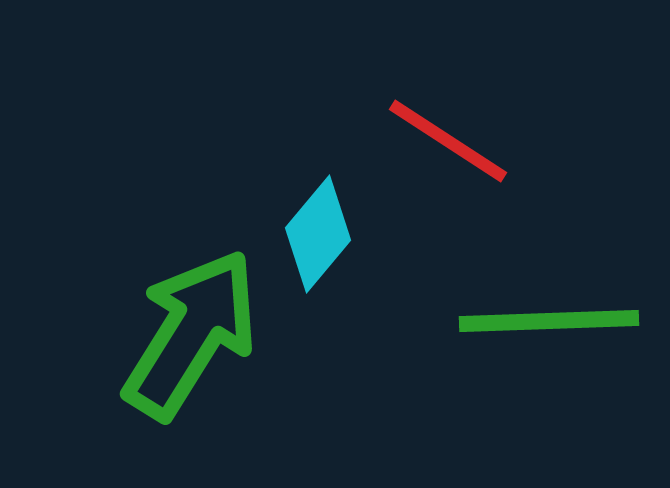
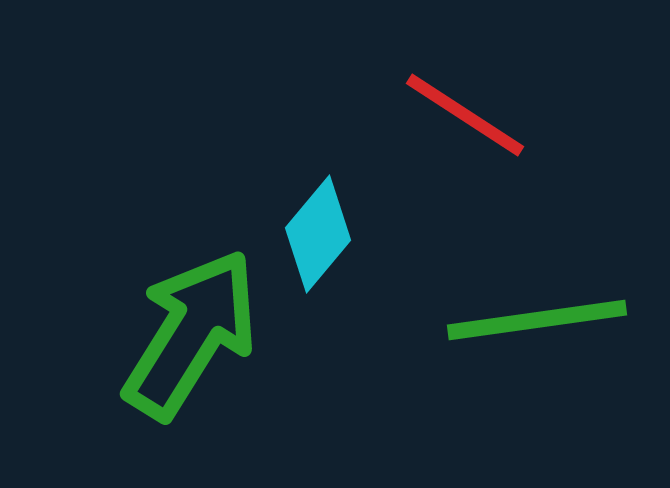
red line: moved 17 px right, 26 px up
green line: moved 12 px left, 1 px up; rotated 6 degrees counterclockwise
